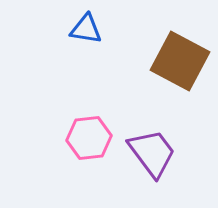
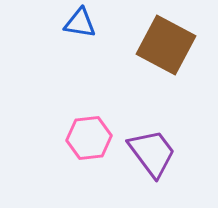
blue triangle: moved 6 px left, 6 px up
brown square: moved 14 px left, 16 px up
